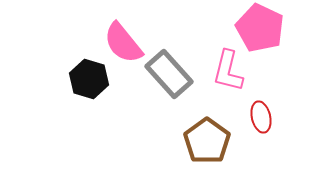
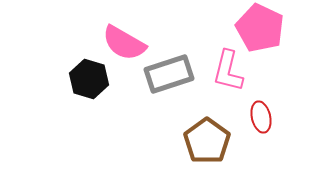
pink semicircle: moved 1 px right; rotated 21 degrees counterclockwise
gray rectangle: rotated 66 degrees counterclockwise
